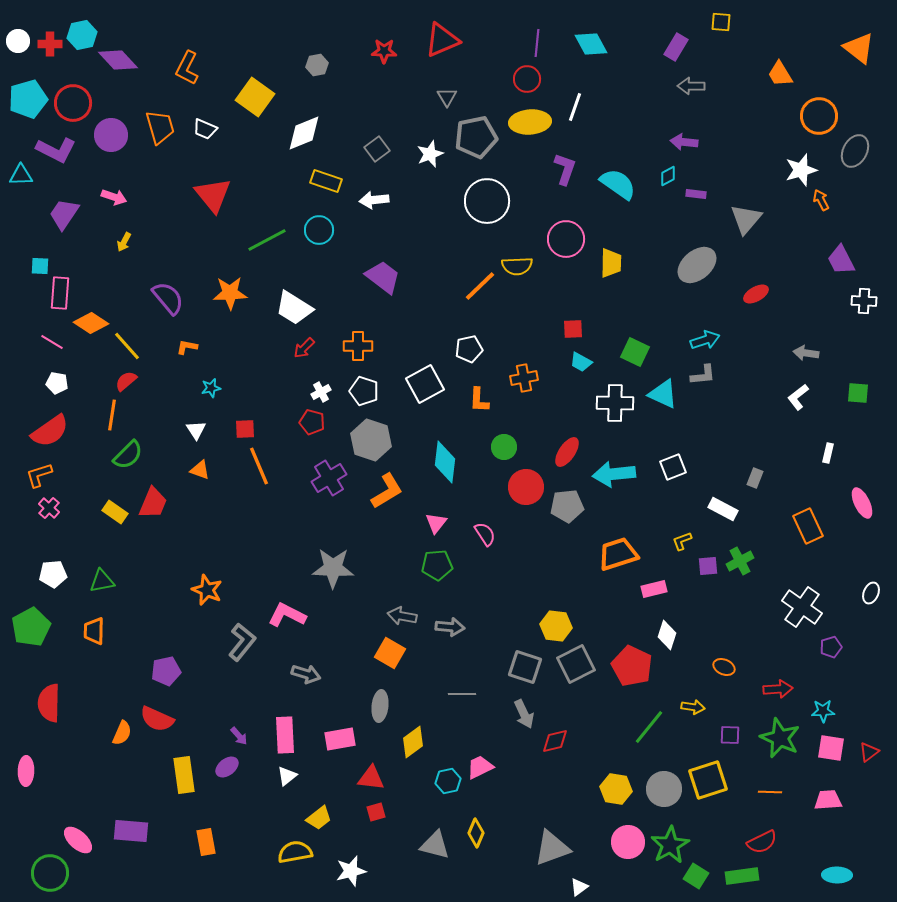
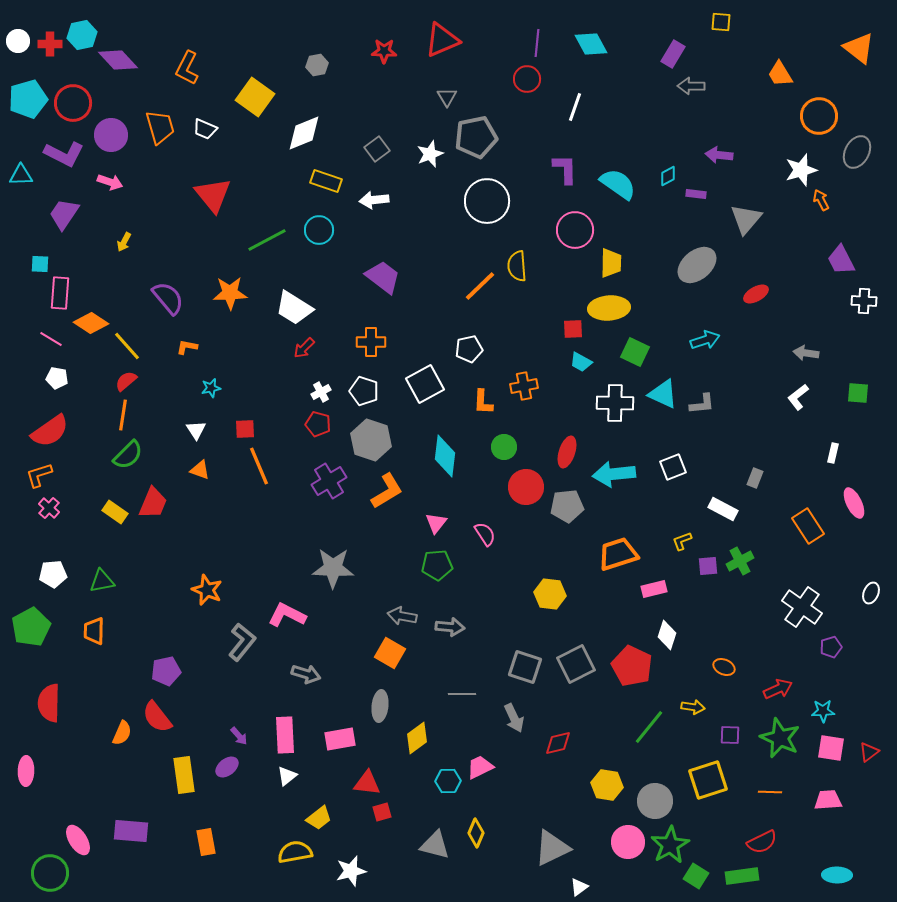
purple rectangle at (676, 47): moved 3 px left, 7 px down
yellow ellipse at (530, 122): moved 79 px right, 186 px down
purple arrow at (684, 142): moved 35 px right, 13 px down
purple L-shape at (56, 150): moved 8 px right, 4 px down
gray ellipse at (855, 151): moved 2 px right, 1 px down
purple L-shape at (565, 169): rotated 20 degrees counterclockwise
pink arrow at (114, 197): moved 4 px left, 15 px up
pink circle at (566, 239): moved 9 px right, 9 px up
cyan square at (40, 266): moved 2 px up
yellow semicircle at (517, 266): rotated 88 degrees clockwise
pink line at (52, 342): moved 1 px left, 3 px up
orange cross at (358, 346): moved 13 px right, 4 px up
gray L-shape at (703, 375): moved 1 px left, 29 px down
orange cross at (524, 378): moved 8 px down
white pentagon at (57, 383): moved 5 px up
orange L-shape at (479, 400): moved 4 px right, 2 px down
orange line at (112, 415): moved 11 px right
red pentagon at (312, 422): moved 6 px right, 2 px down
red ellipse at (567, 452): rotated 16 degrees counterclockwise
white rectangle at (828, 453): moved 5 px right
cyan diamond at (445, 462): moved 6 px up
purple cross at (329, 478): moved 3 px down
pink ellipse at (862, 503): moved 8 px left
orange rectangle at (808, 526): rotated 8 degrees counterclockwise
yellow hexagon at (556, 626): moved 6 px left, 32 px up
red arrow at (778, 689): rotated 20 degrees counterclockwise
gray arrow at (524, 714): moved 10 px left, 4 px down
red semicircle at (157, 719): moved 2 px up; rotated 28 degrees clockwise
red diamond at (555, 741): moved 3 px right, 2 px down
yellow diamond at (413, 742): moved 4 px right, 4 px up
red triangle at (371, 778): moved 4 px left, 5 px down
cyan hexagon at (448, 781): rotated 10 degrees clockwise
yellow hexagon at (616, 789): moved 9 px left, 4 px up
gray circle at (664, 789): moved 9 px left, 12 px down
red square at (376, 812): moved 6 px right
pink ellipse at (78, 840): rotated 16 degrees clockwise
gray triangle at (552, 848): rotated 6 degrees counterclockwise
